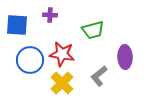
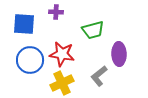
purple cross: moved 6 px right, 3 px up
blue square: moved 7 px right, 1 px up
purple ellipse: moved 6 px left, 3 px up
yellow cross: rotated 20 degrees clockwise
